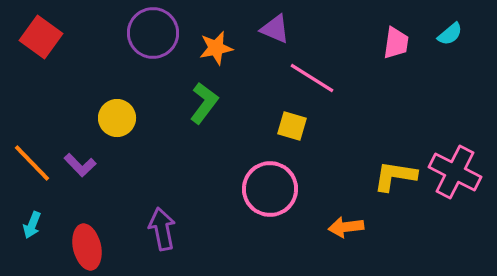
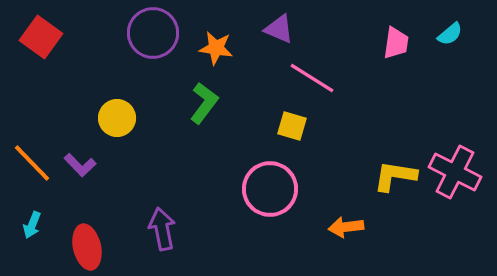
purple triangle: moved 4 px right
orange star: rotated 20 degrees clockwise
